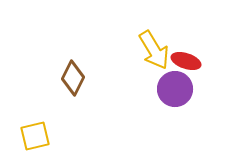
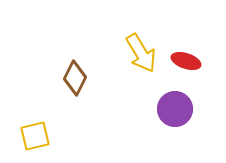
yellow arrow: moved 13 px left, 3 px down
brown diamond: moved 2 px right
purple circle: moved 20 px down
